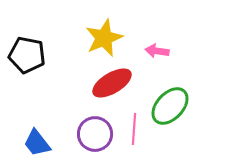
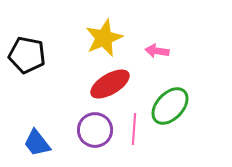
red ellipse: moved 2 px left, 1 px down
purple circle: moved 4 px up
